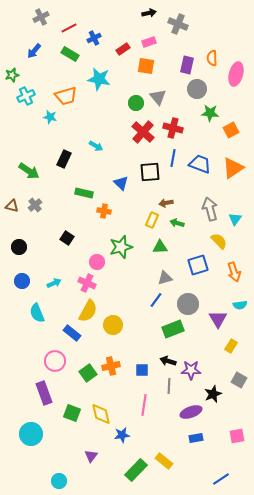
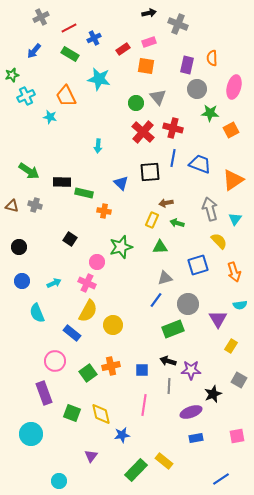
pink ellipse at (236, 74): moved 2 px left, 13 px down
orange trapezoid at (66, 96): rotated 80 degrees clockwise
cyan arrow at (96, 146): moved 2 px right; rotated 64 degrees clockwise
black rectangle at (64, 159): moved 2 px left, 23 px down; rotated 66 degrees clockwise
orange triangle at (233, 168): moved 12 px down
gray cross at (35, 205): rotated 32 degrees counterclockwise
black square at (67, 238): moved 3 px right, 1 px down
